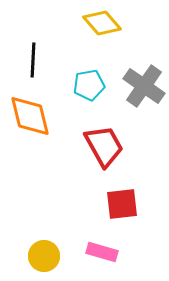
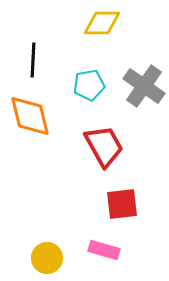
yellow diamond: rotated 48 degrees counterclockwise
pink rectangle: moved 2 px right, 2 px up
yellow circle: moved 3 px right, 2 px down
